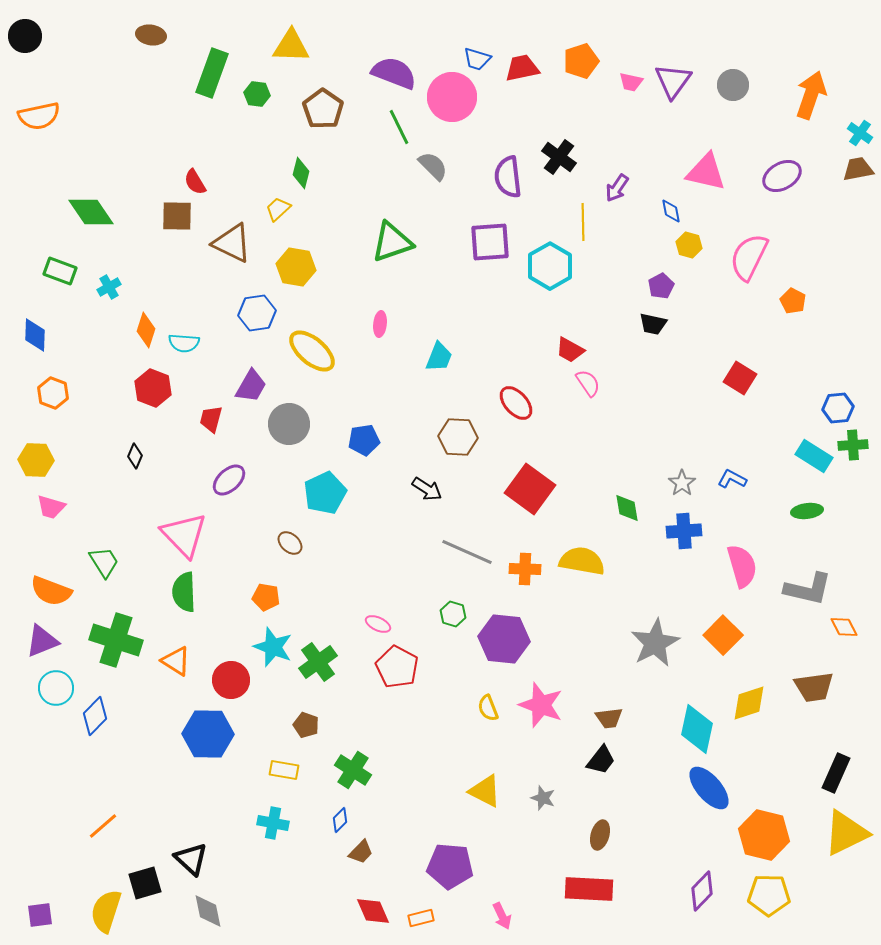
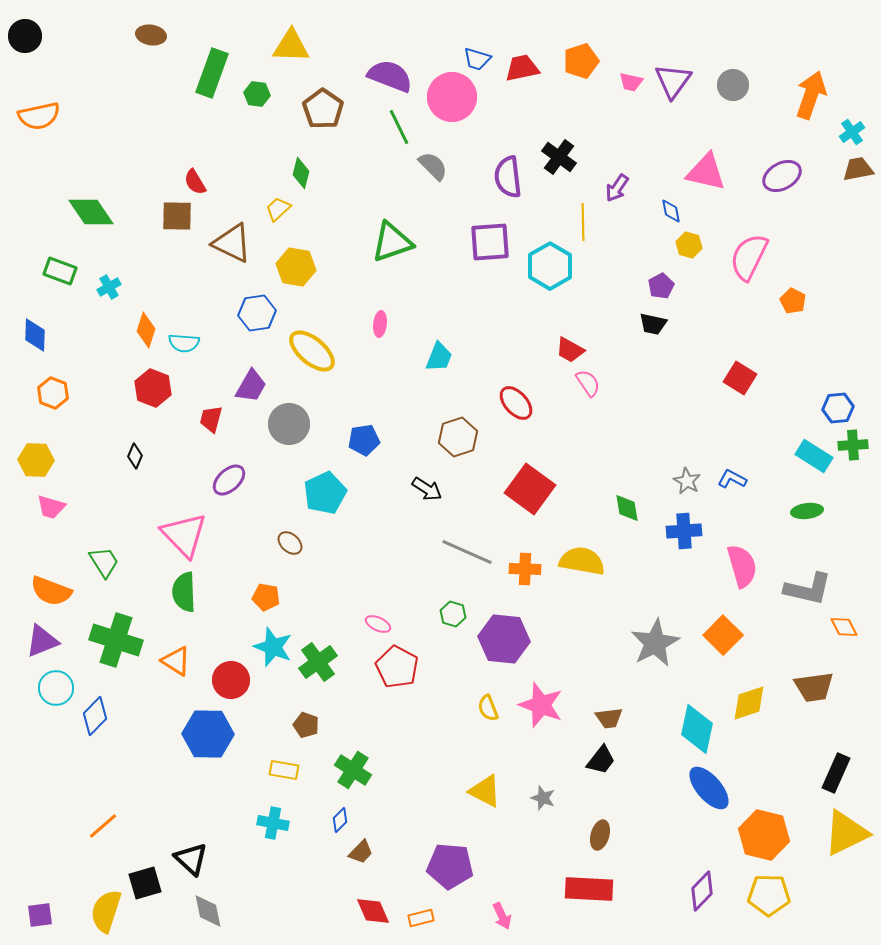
purple semicircle at (394, 73): moved 4 px left, 3 px down
cyan cross at (860, 133): moved 8 px left, 1 px up; rotated 20 degrees clockwise
brown hexagon at (458, 437): rotated 21 degrees counterclockwise
gray star at (682, 483): moved 5 px right, 2 px up; rotated 8 degrees counterclockwise
